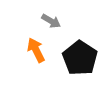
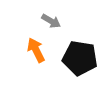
black pentagon: rotated 24 degrees counterclockwise
